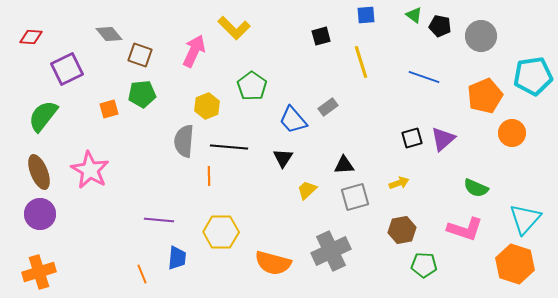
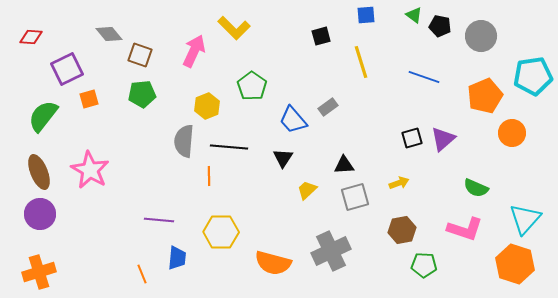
orange square at (109, 109): moved 20 px left, 10 px up
